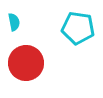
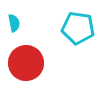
cyan semicircle: moved 1 px down
